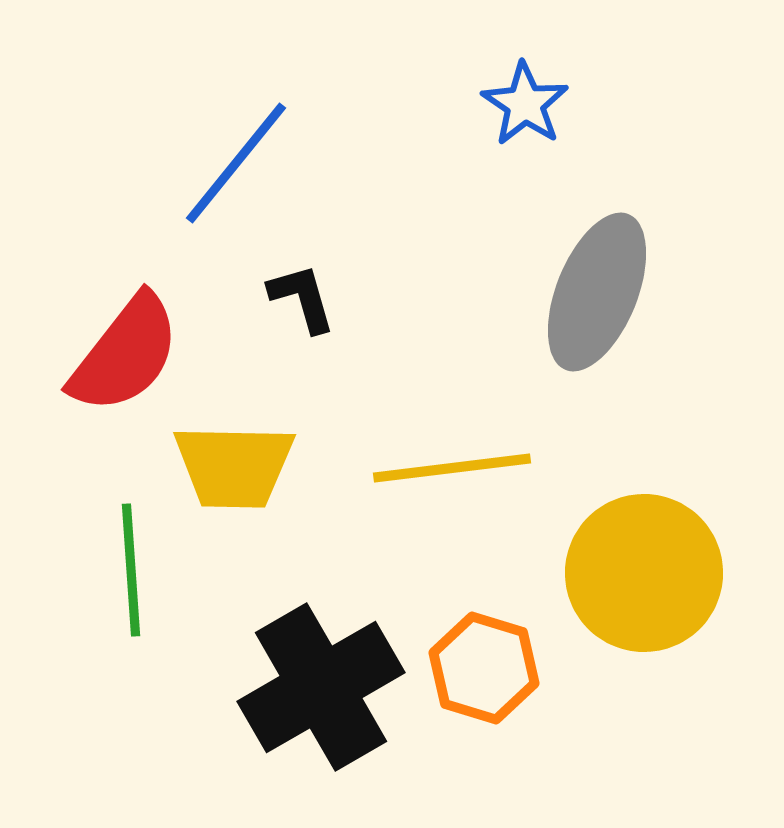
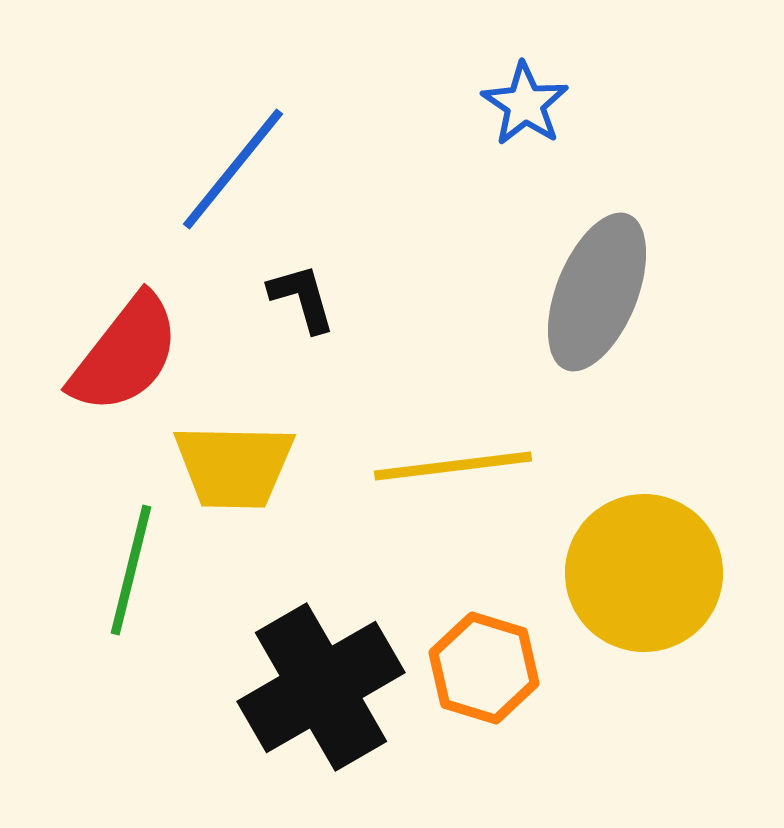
blue line: moved 3 px left, 6 px down
yellow line: moved 1 px right, 2 px up
green line: rotated 18 degrees clockwise
